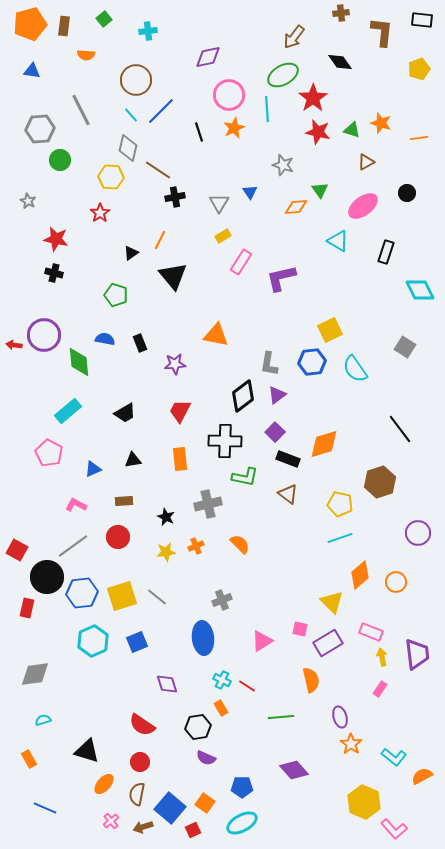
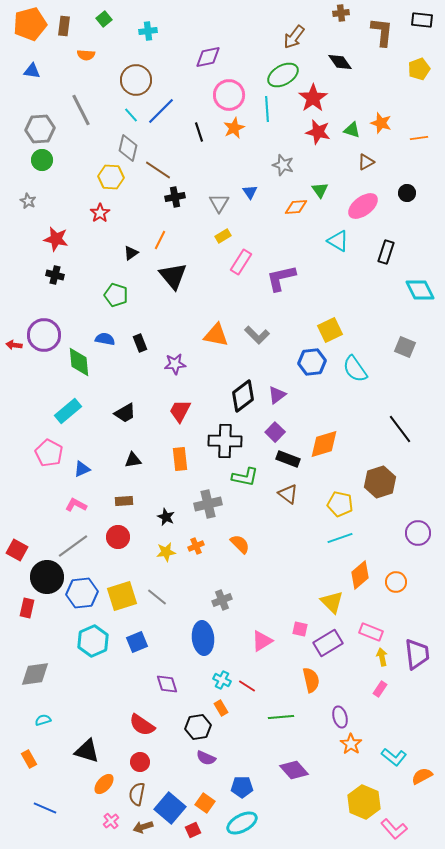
green circle at (60, 160): moved 18 px left
black cross at (54, 273): moved 1 px right, 2 px down
gray square at (405, 347): rotated 10 degrees counterclockwise
gray L-shape at (269, 364): moved 12 px left, 29 px up; rotated 55 degrees counterclockwise
blue triangle at (93, 469): moved 11 px left
